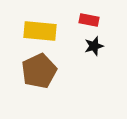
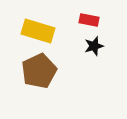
yellow rectangle: moved 2 px left; rotated 12 degrees clockwise
